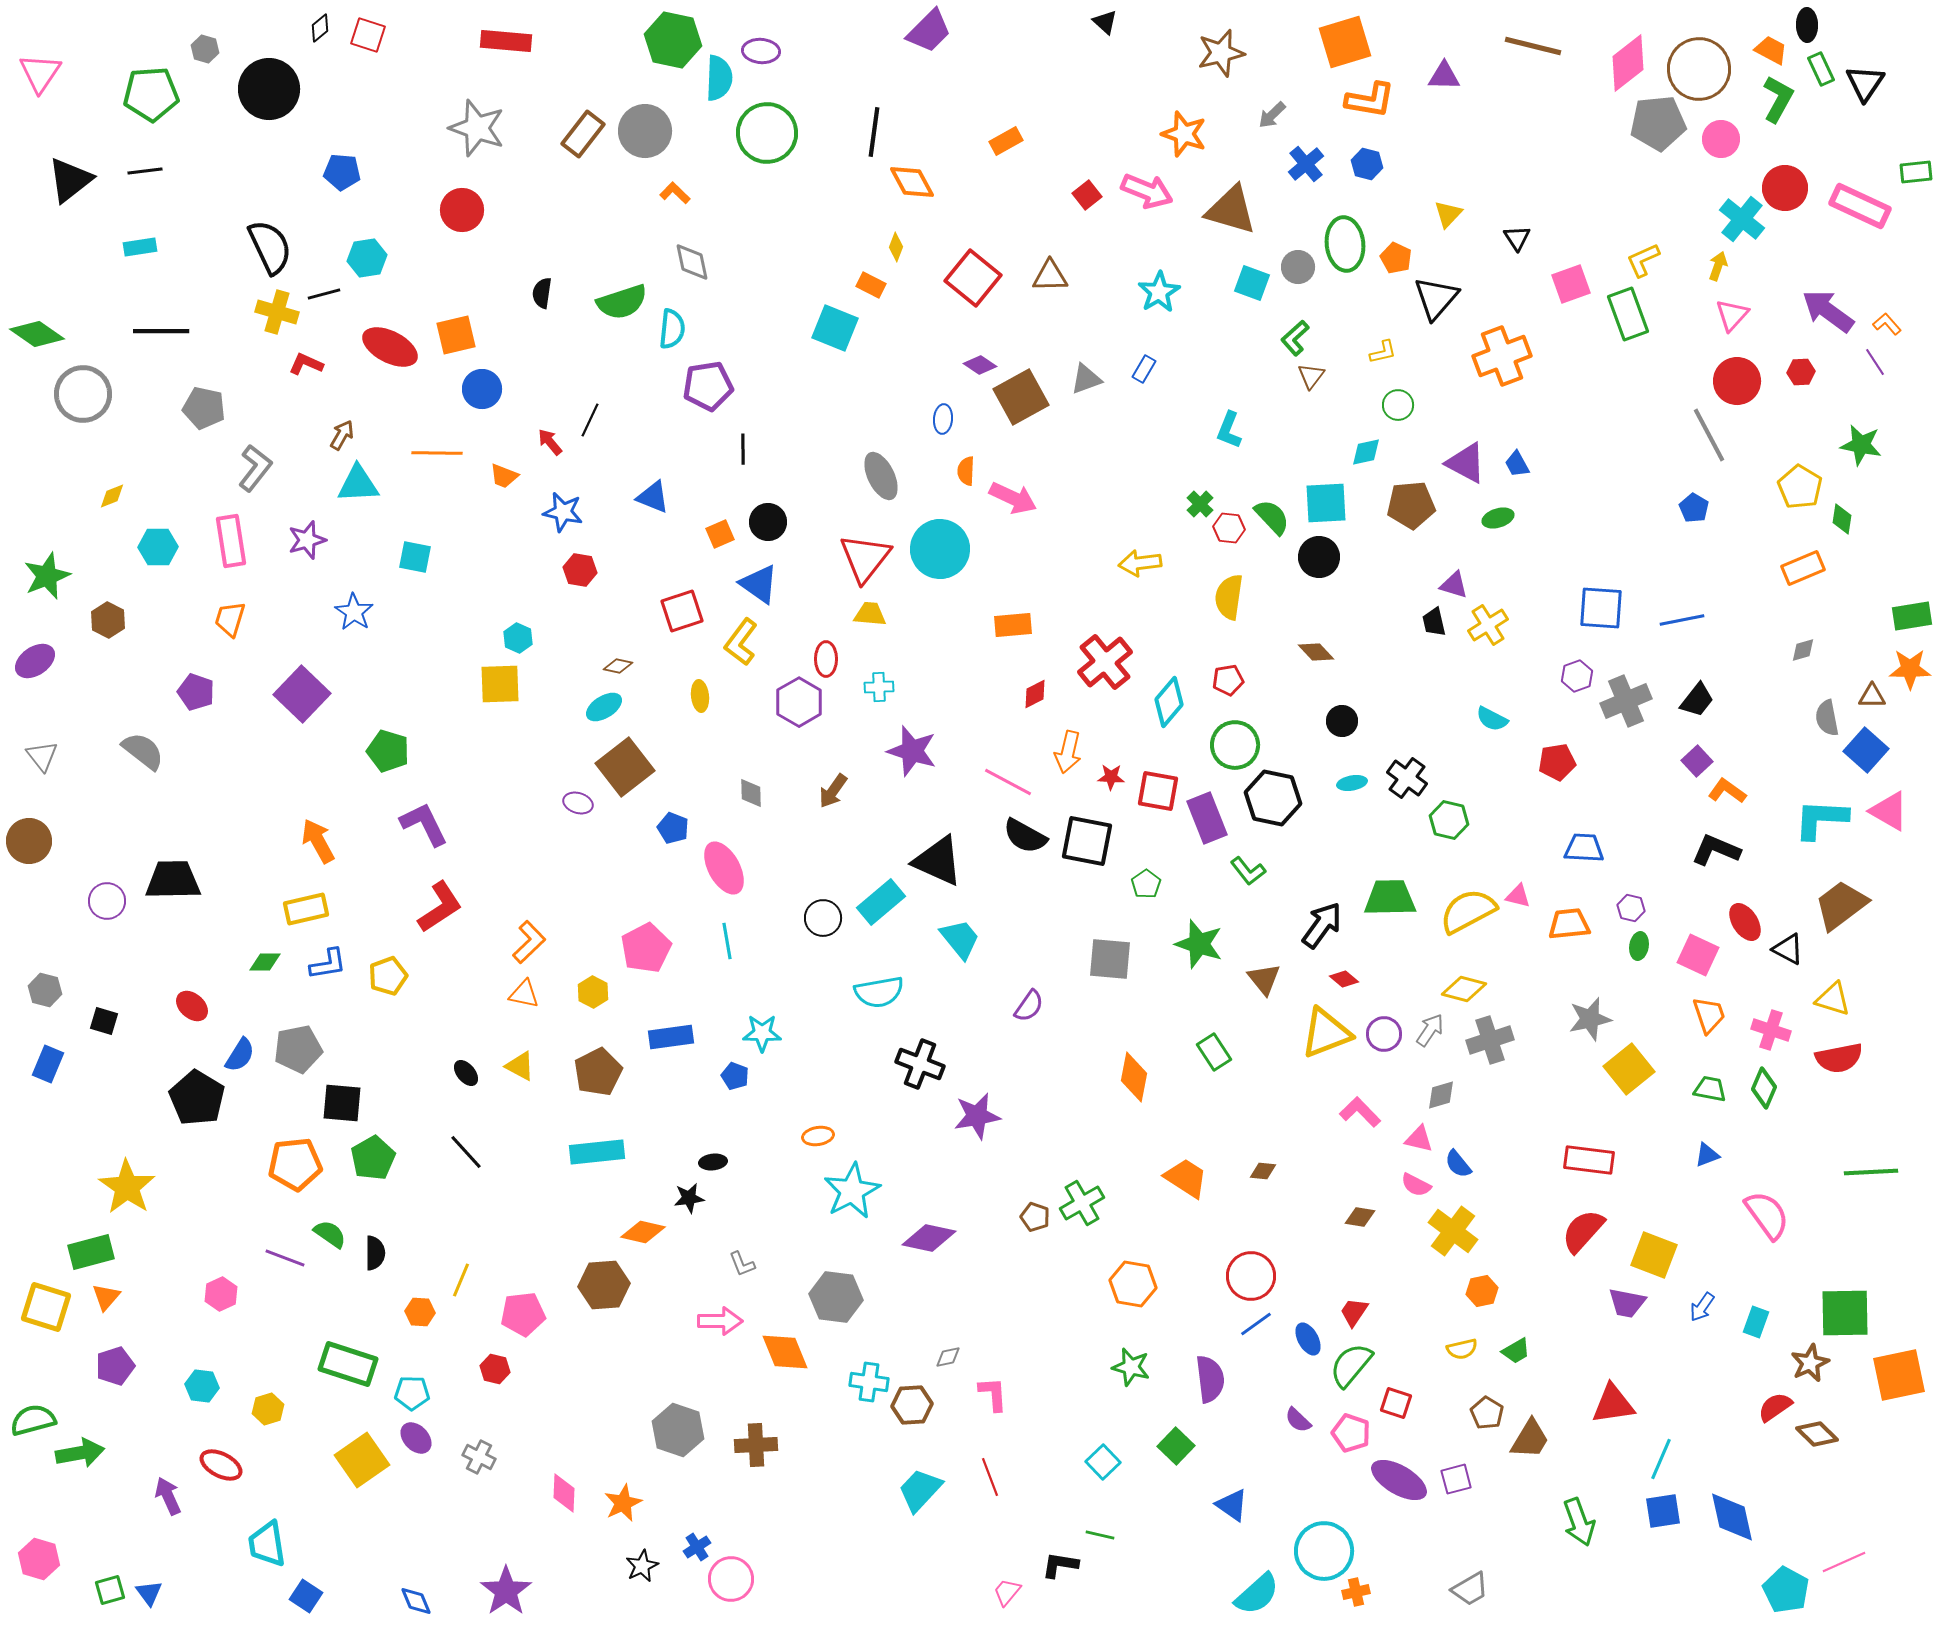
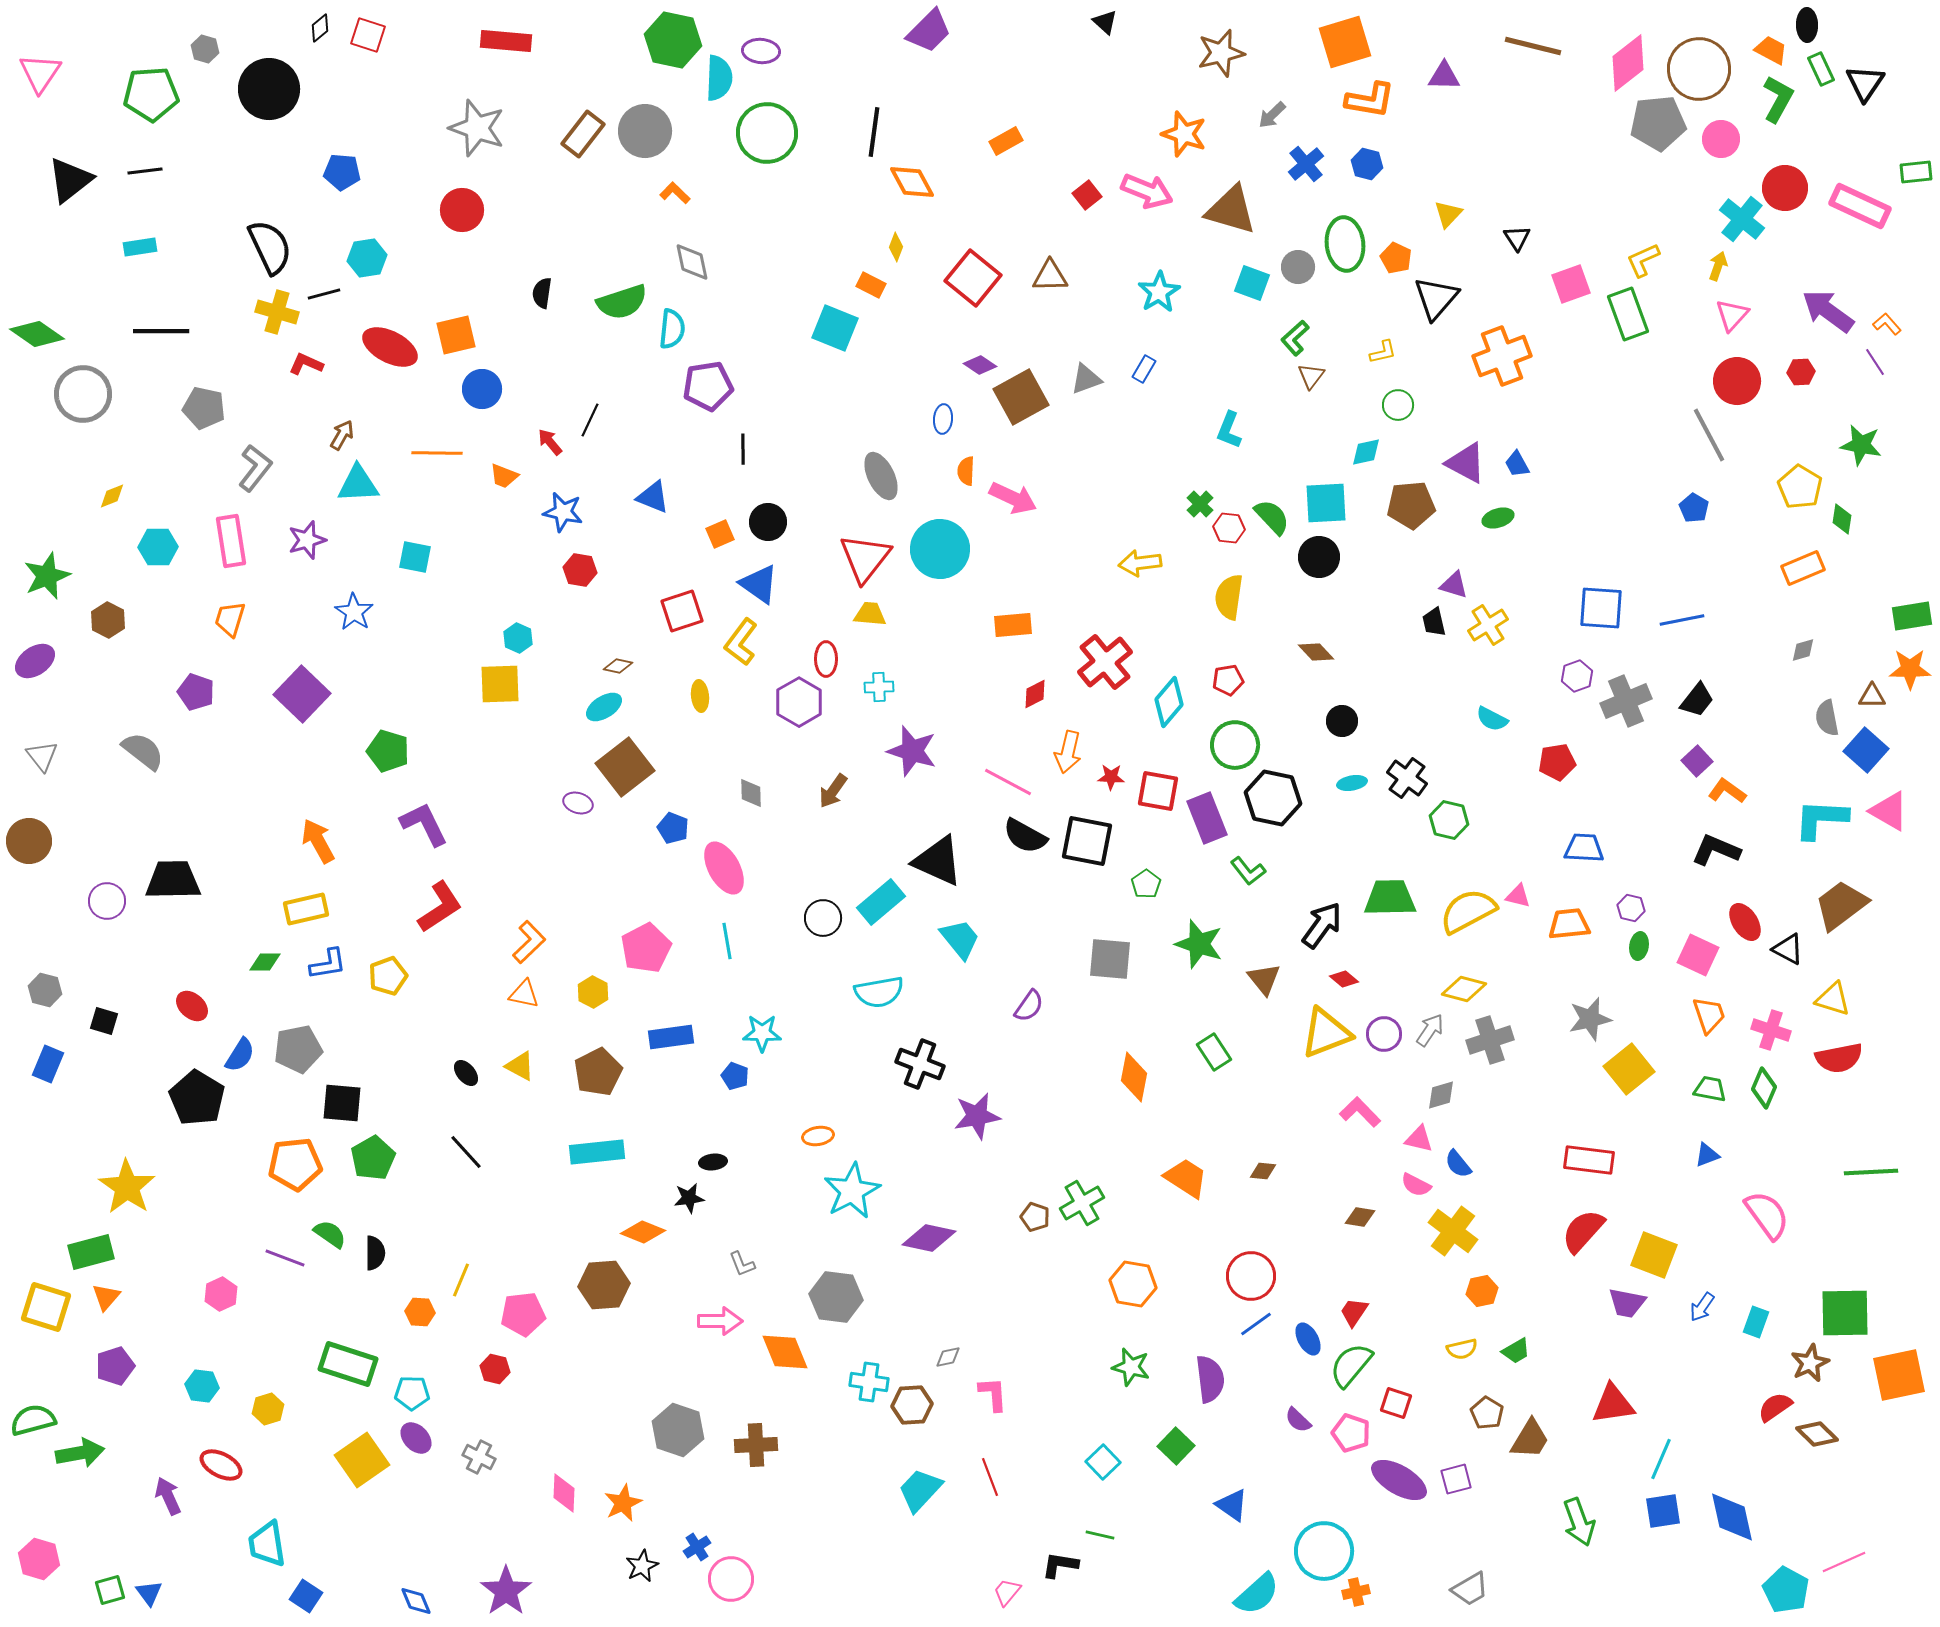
orange diamond at (643, 1232): rotated 9 degrees clockwise
